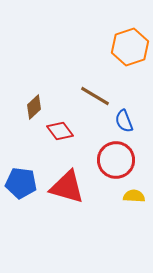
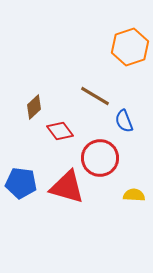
red circle: moved 16 px left, 2 px up
yellow semicircle: moved 1 px up
